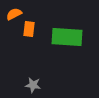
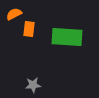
gray star: rotated 14 degrees counterclockwise
